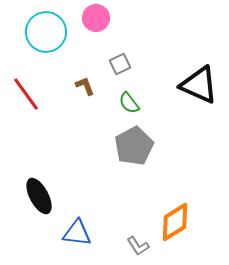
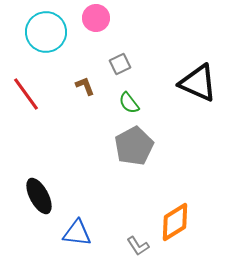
black triangle: moved 1 px left, 2 px up
